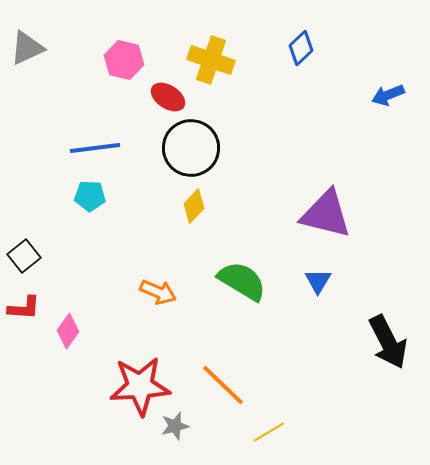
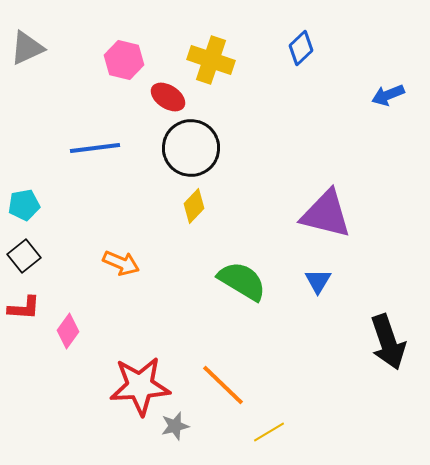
cyan pentagon: moved 66 px left, 9 px down; rotated 12 degrees counterclockwise
orange arrow: moved 37 px left, 29 px up
black arrow: rotated 8 degrees clockwise
